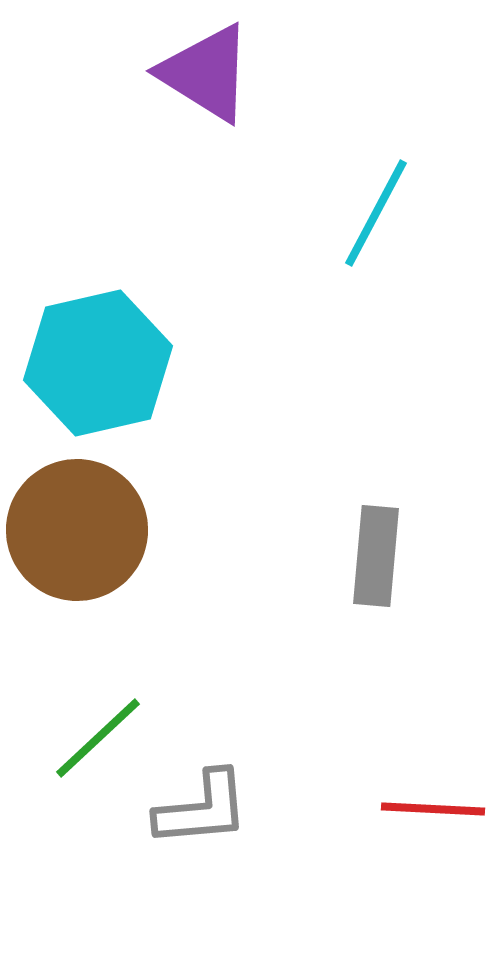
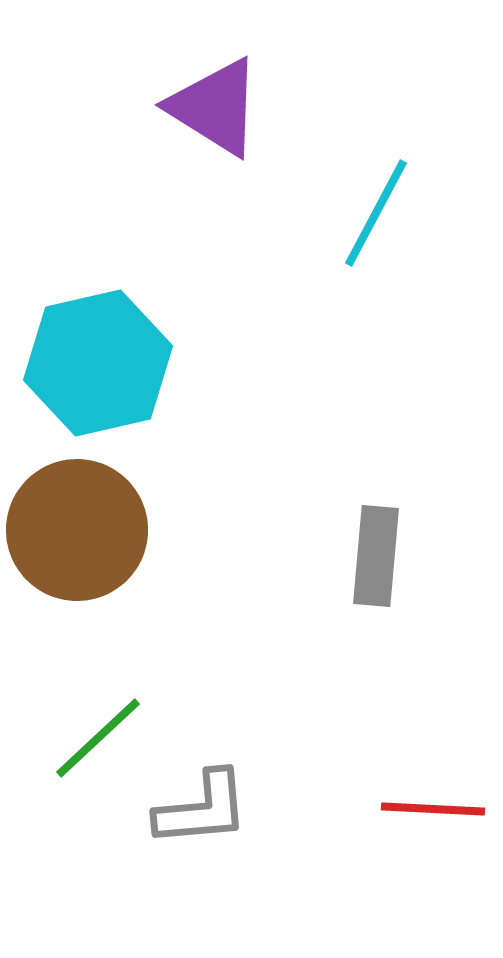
purple triangle: moved 9 px right, 34 px down
